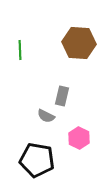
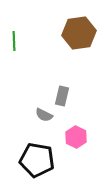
brown hexagon: moved 10 px up; rotated 12 degrees counterclockwise
green line: moved 6 px left, 9 px up
gray semicircle: moved 2 px left, 1 px up
pink hexagon: moved 3 px left, 1 px up
